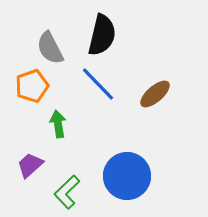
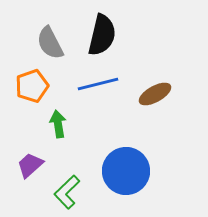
gray semicircle: moved 5 px up
blue line: rotated 60 degrees counterclockwise
brown ellipse: rotated 12 degrees clockwise
blue circle: moved 1 px left, 5 px up
